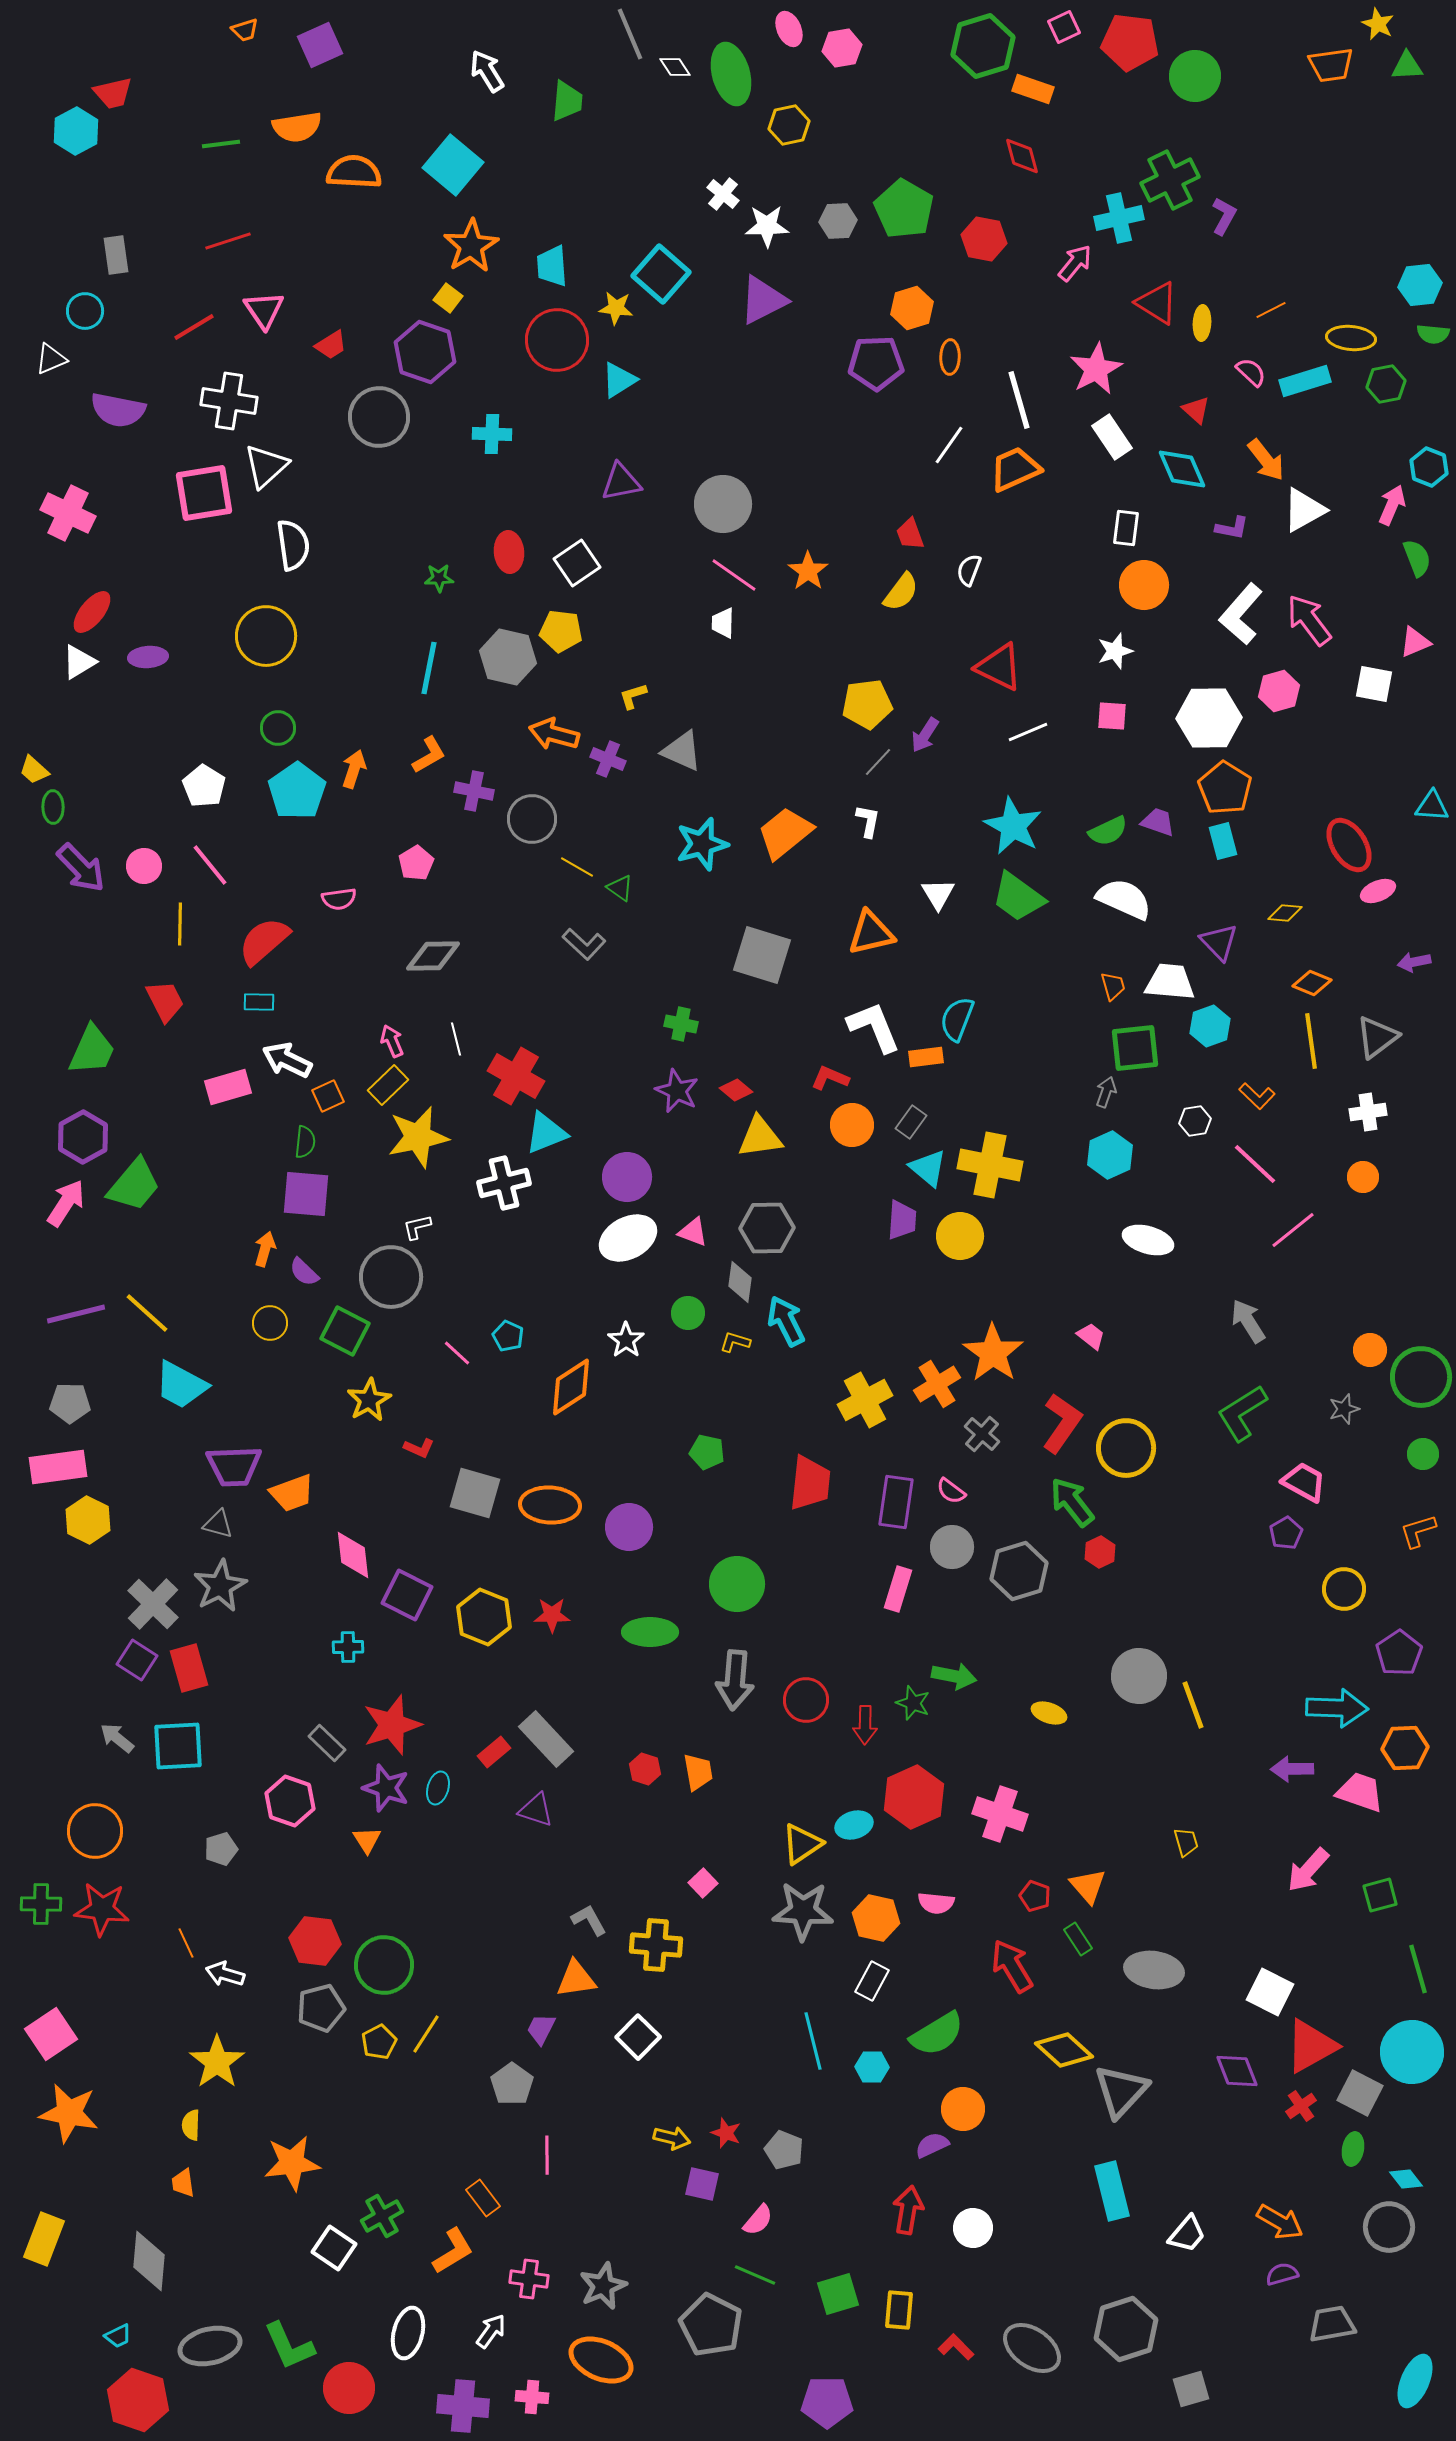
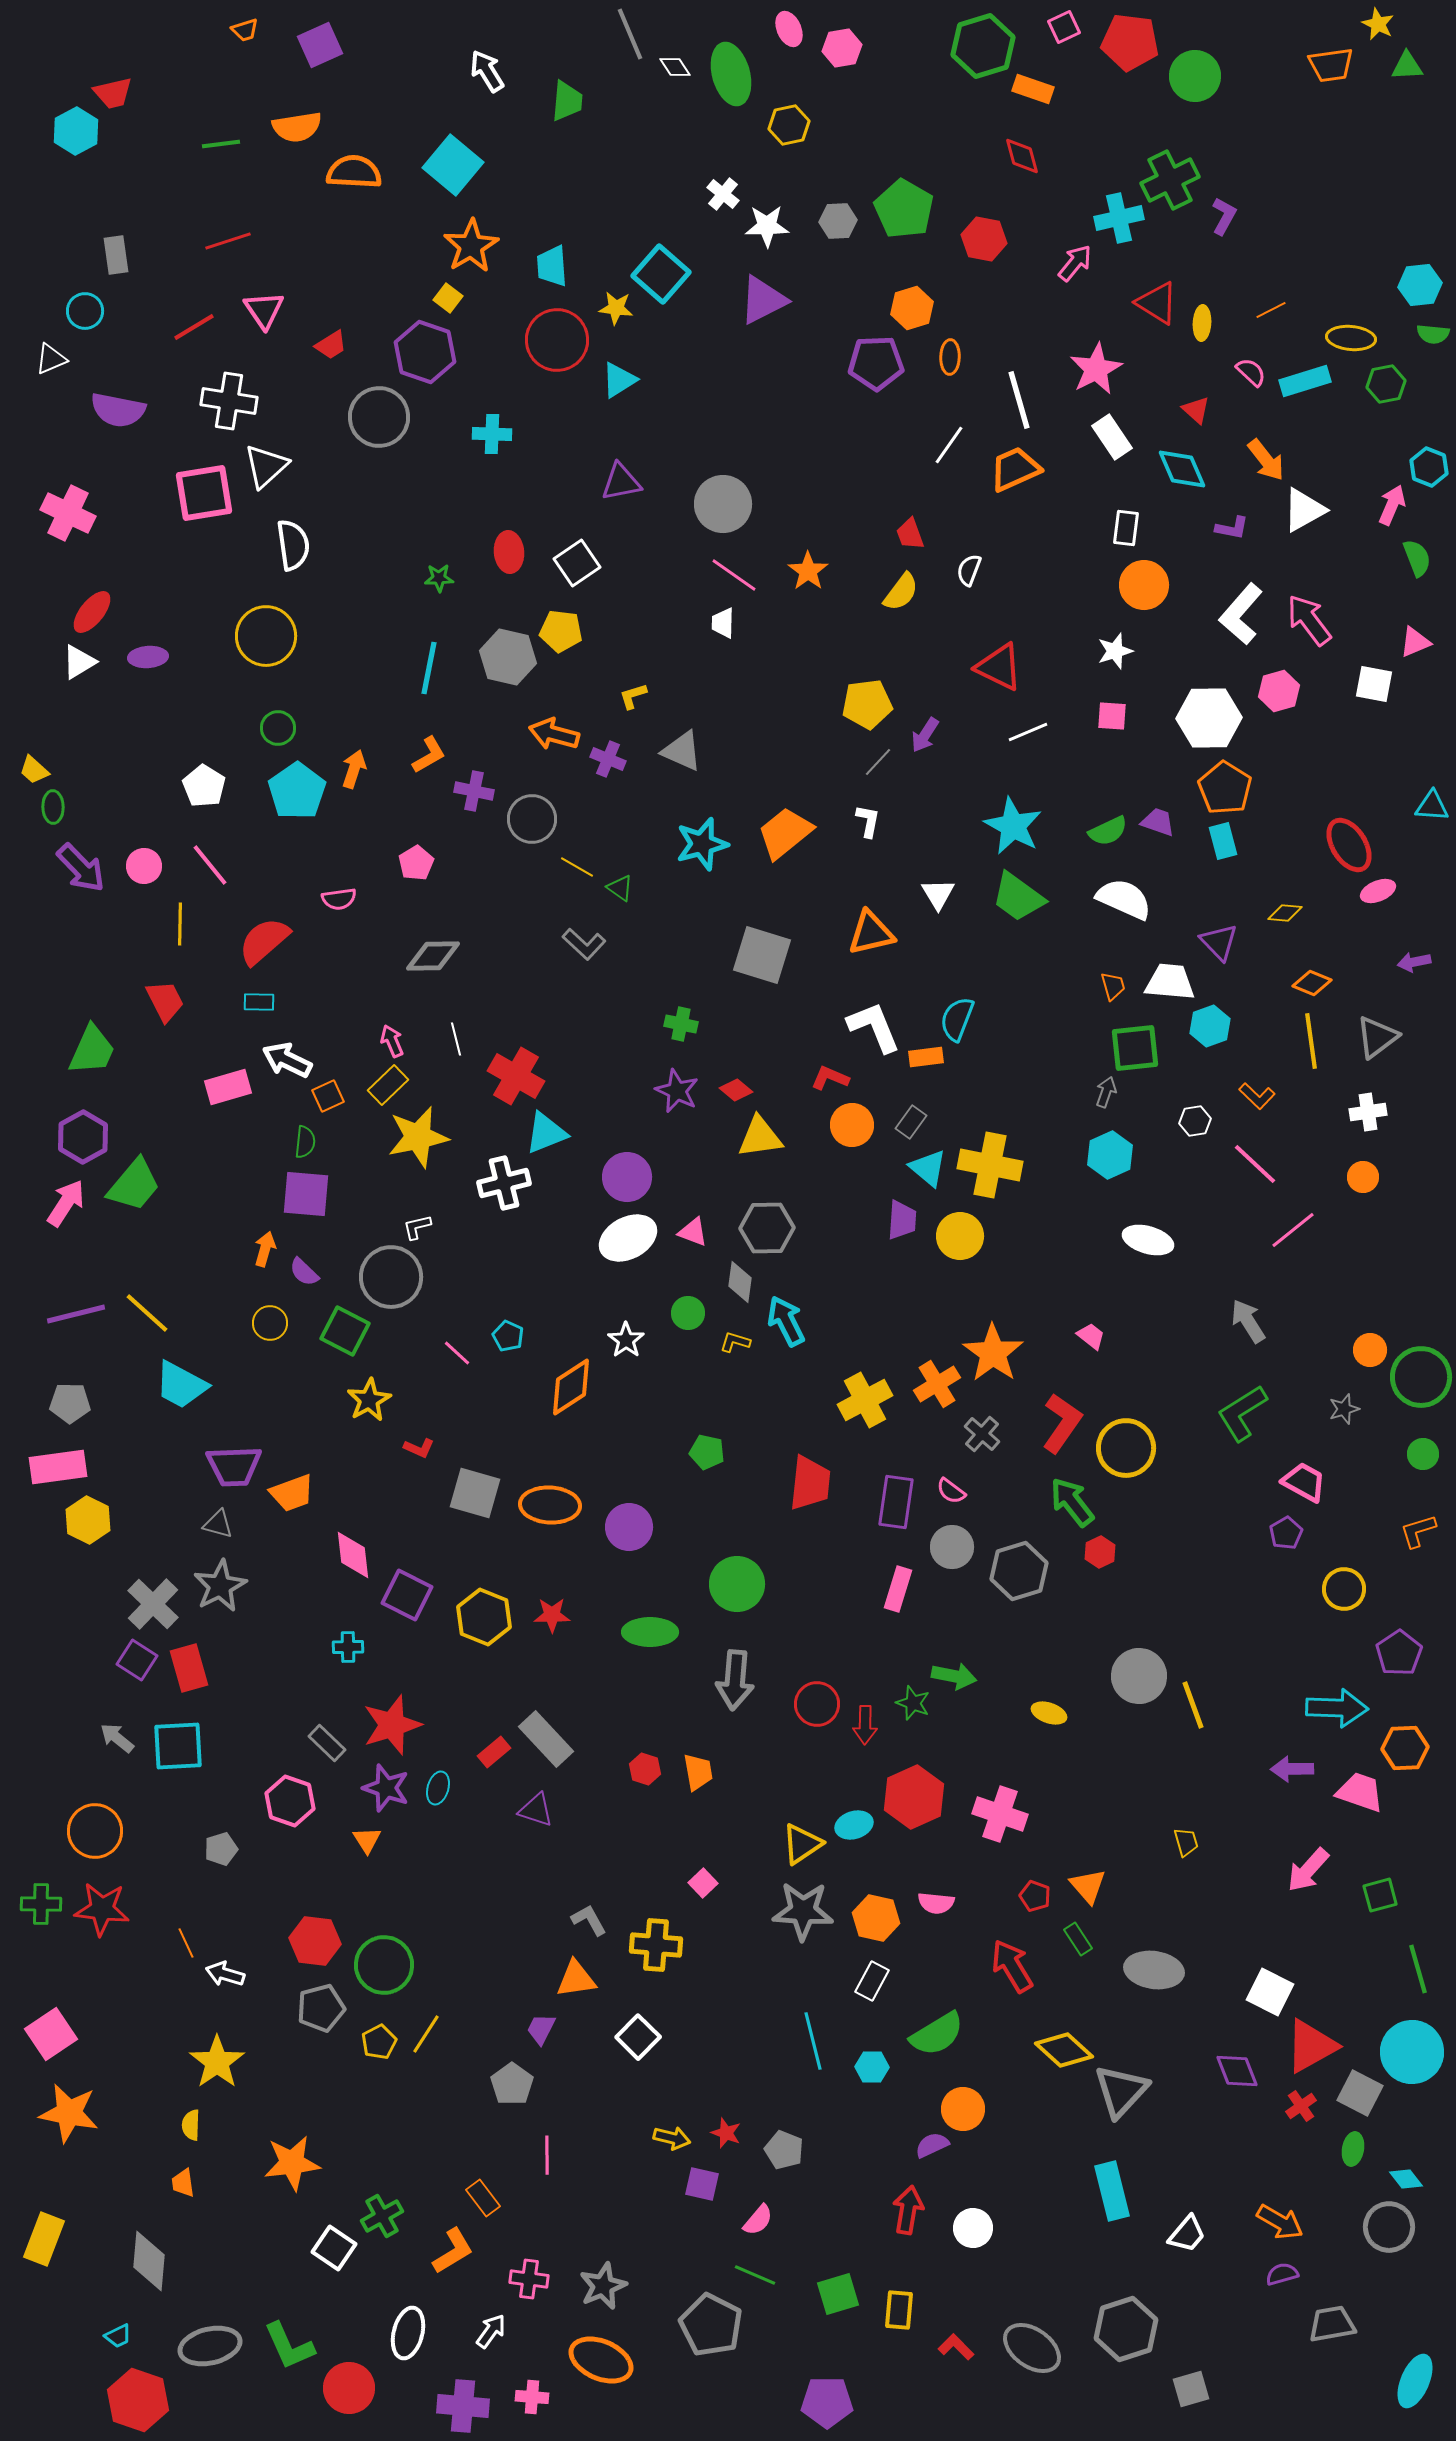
red circle at (806, 1700): moved 11 px right, 4 px down
